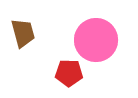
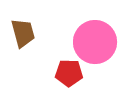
pink circle: moved 1 px left, 2 px down
